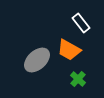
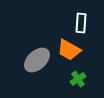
white rectangle: rotated 42 degrees clockwise
green cross: rotated 14 degrees clockwise
